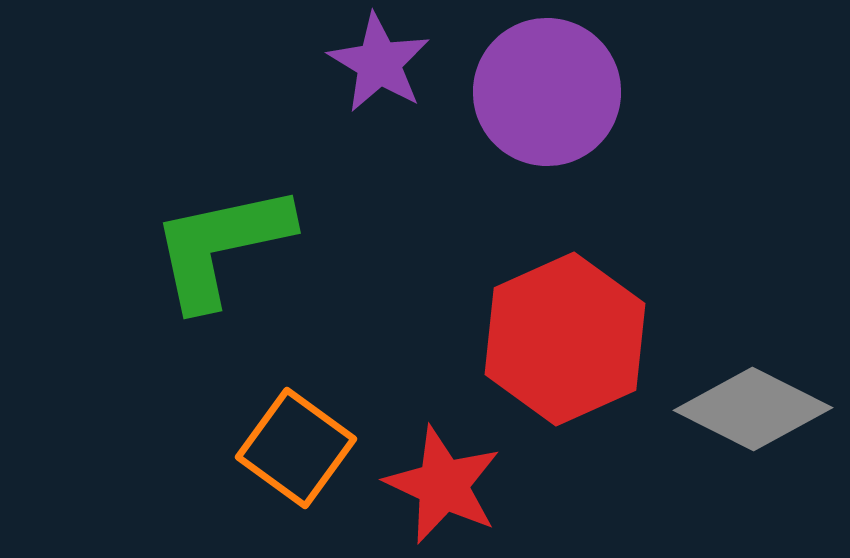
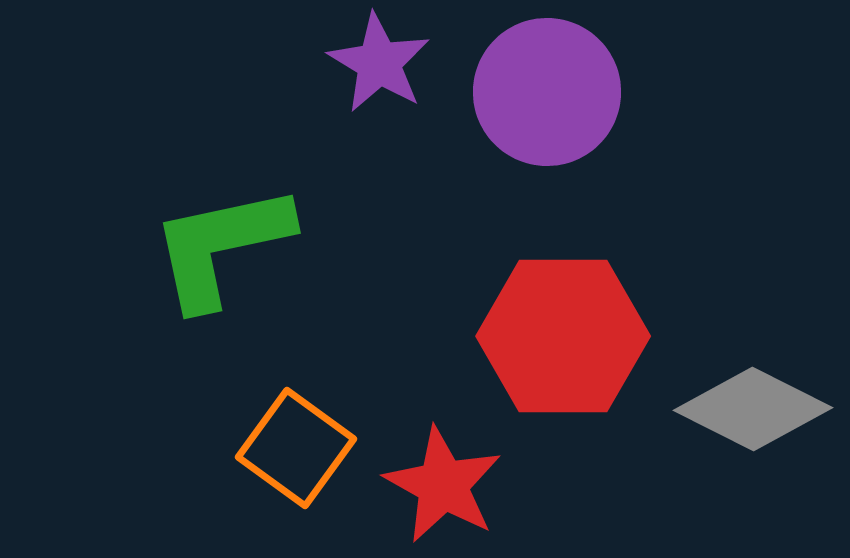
red hexagon: moved 2 px left, 3 px up; rotated 24 degrees clockwise
red star: rotated 4 degrees clockwise
